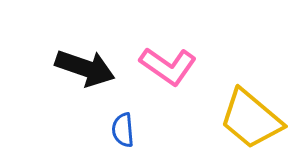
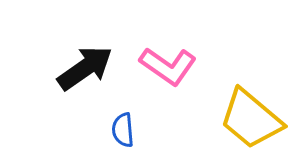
black arrow: rotated 54 degrees counterclockwise
